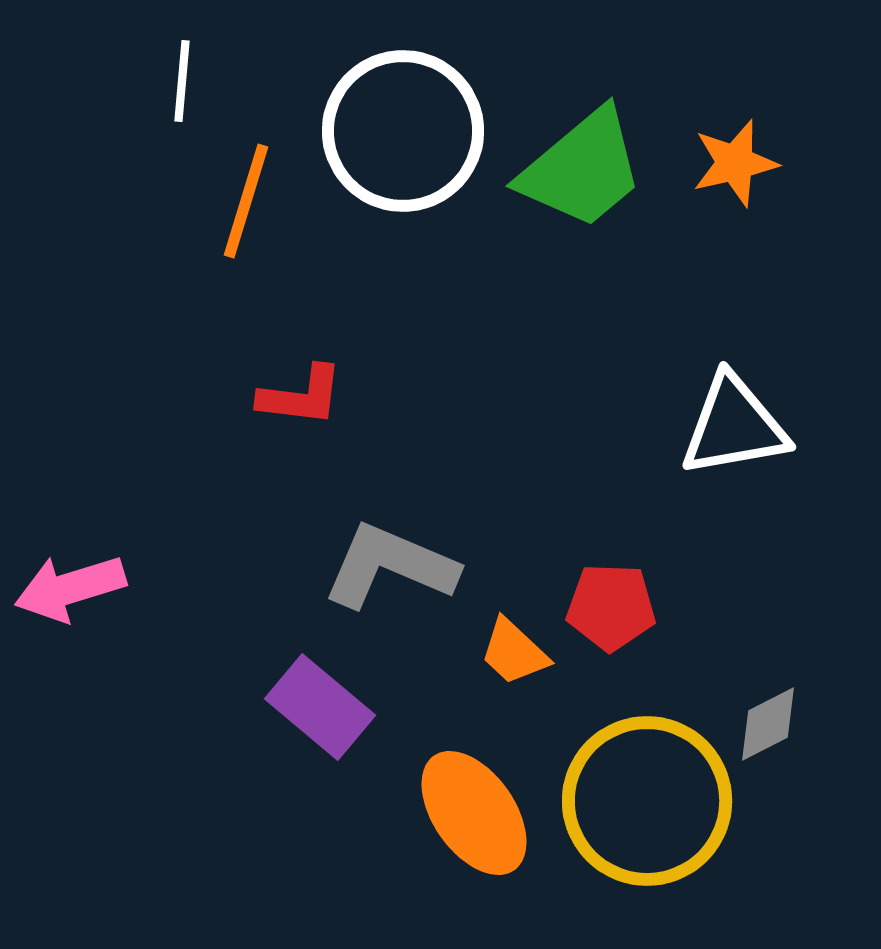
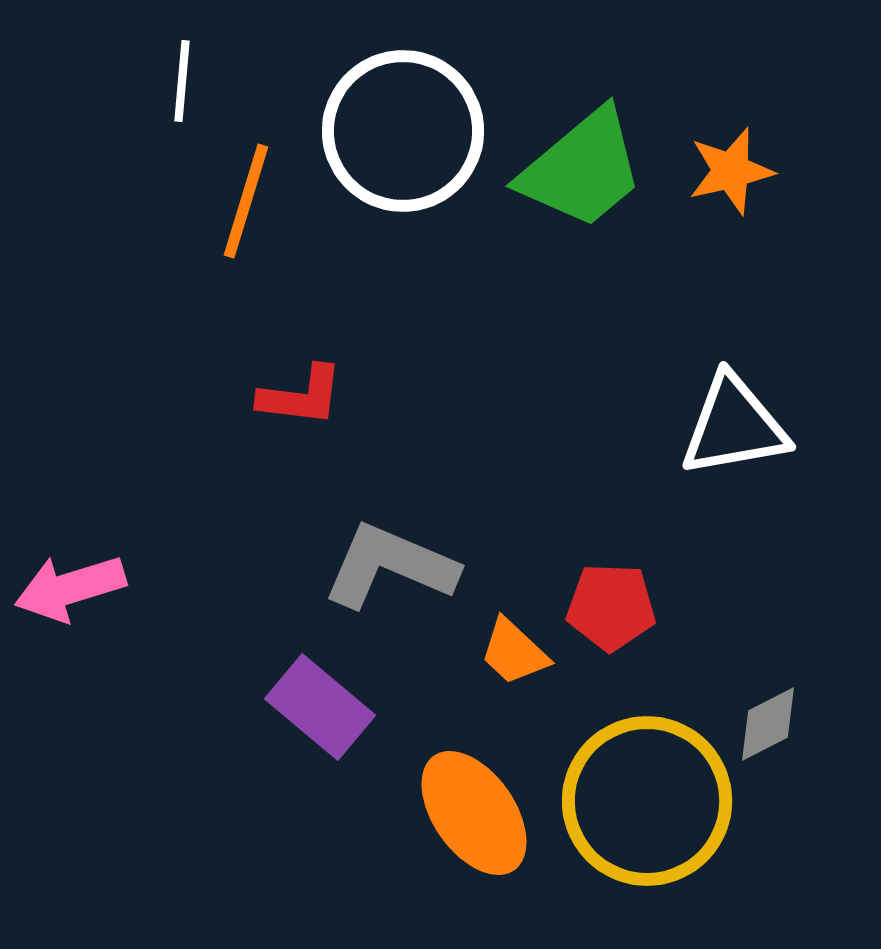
orange star: moved 4 px left, 8 px down
